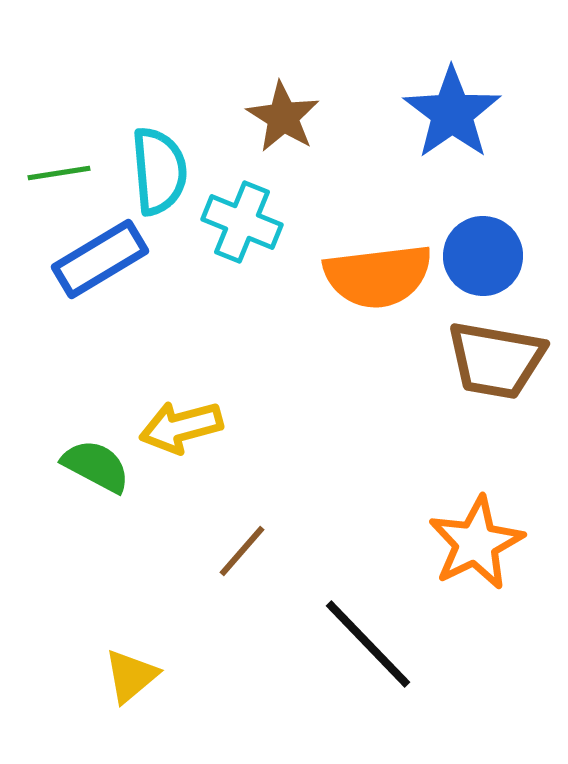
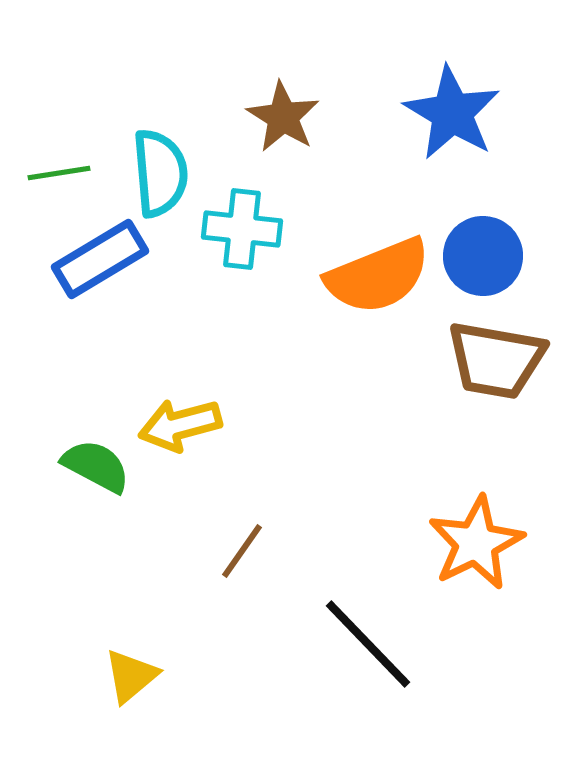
blue star: rotated 6 degrees counterclockwise
cyan semicircle: moved 1 px right, 2 px down
cyan cross: moved 7 px down; rotated 16 degrees counterclockwise
orange semicircle: rotated 15 degrees counterclockwise
yellow arrow: moved 1 px left, 2 px up
brown line: rotated 6 degrees counterclockwise
